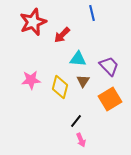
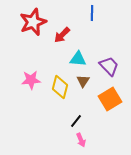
blue line: rotated 14 degrees clockwise
